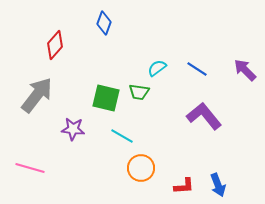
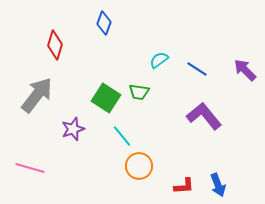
red diamond: rotated 24 degrees counterclockwise
cyan semicircle: moved 2 px right, 8 px up
green square: rotated 20 degrees clockwise
purple star: rotated 25 degrees counterclockwise
cyan line: rotated 20 degrees clockwise
orange circle: moved 2 px left, 2 px up
